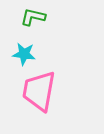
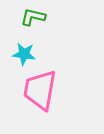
pink trapezoid: moved 1 px right, 1 px up
